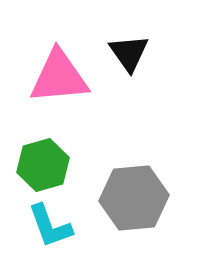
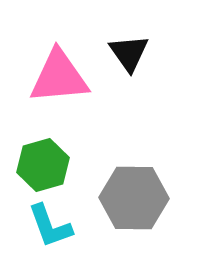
gray hexagon: rotated 6 degrees clockwise
